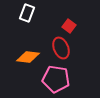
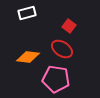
white rectangle: rotated 54 degrees clockwise
red ellipse: moved 1 px right, 1 px down; rotated 35 degrees counterclockwise
